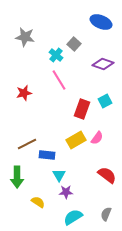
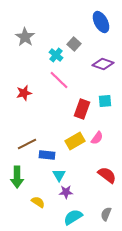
blue ellipse: rotated 40 degrees clockwise
gray star: rotated 24 degrees clockwise
pink line: rotated 15 degrees counterclockwise
cyan square: rotated 24 degrees clockwise
yellow rectangle: moved 1 px left, 1 px down
